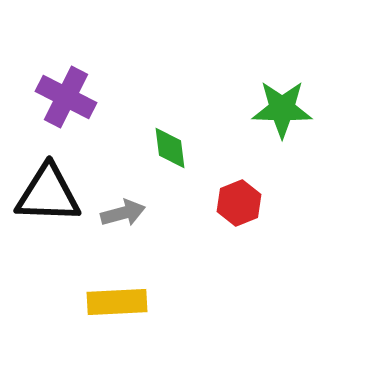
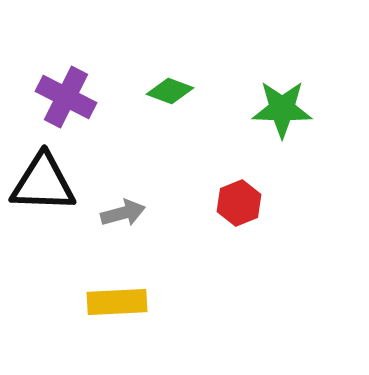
green diamond: moved 57 px up; rotated 63 degrees counterclockwise
black triangle: moved 5 px left, 11 px up
